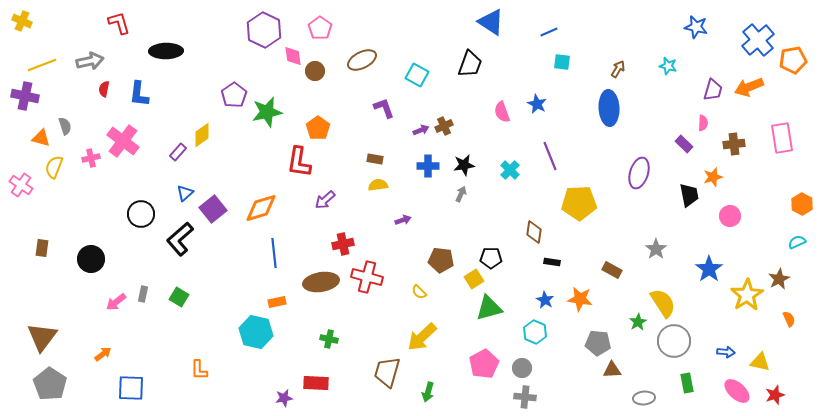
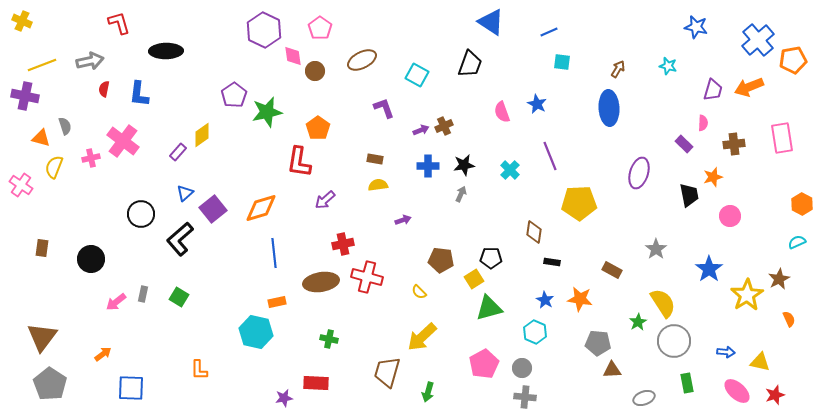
gray ellipse at (644, 398): rotated 15 degrees counterclockwise
